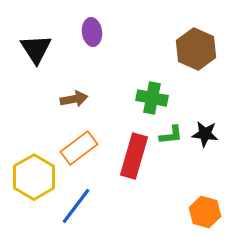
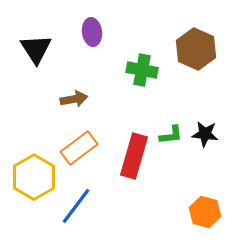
green cross: moved 10 px left, 28 px up
